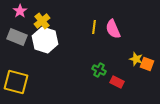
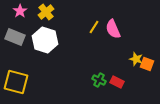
yellow cross: moved 4 px right, 9 px up
yellow line: rotated 24 degrees clockwise
gray rectangle: moved 2 px left
green cross: moved 10 px down
